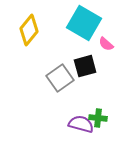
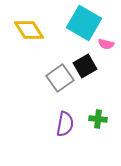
yellow diamond: rotated 72 degrees counterclockwise
pink semicircle: rotated 28 degrees counterclockwise
black square: rotated 15 degrees counterclockwise
green cross: moved 1 px down
purple semicircle: moved 16 px left; rotated 85 degrees clockwise
